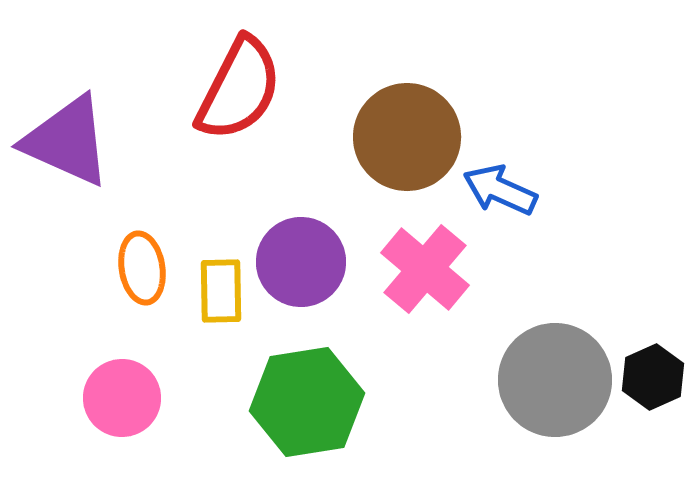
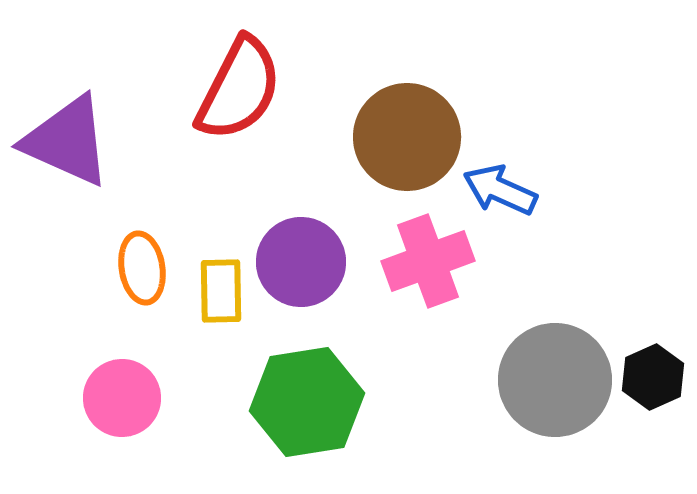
pink cross: moved 3 px right, 8 px up; rotated 30 degrees clockwise
